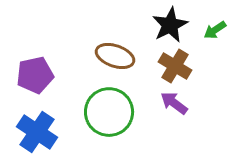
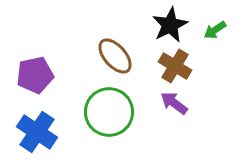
brown ellipse: rotated 30 degrees clockwise
